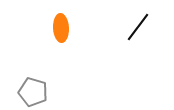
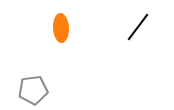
gray pentagon: moved 2 px up; rotated 24 degrees counterclockwise
